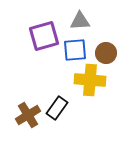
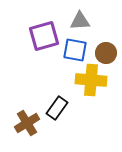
blue square: rotated 15 degrees clockwise
yellow cross: moved 1 px right
brown cross: moved 1 px left, 8 px down
